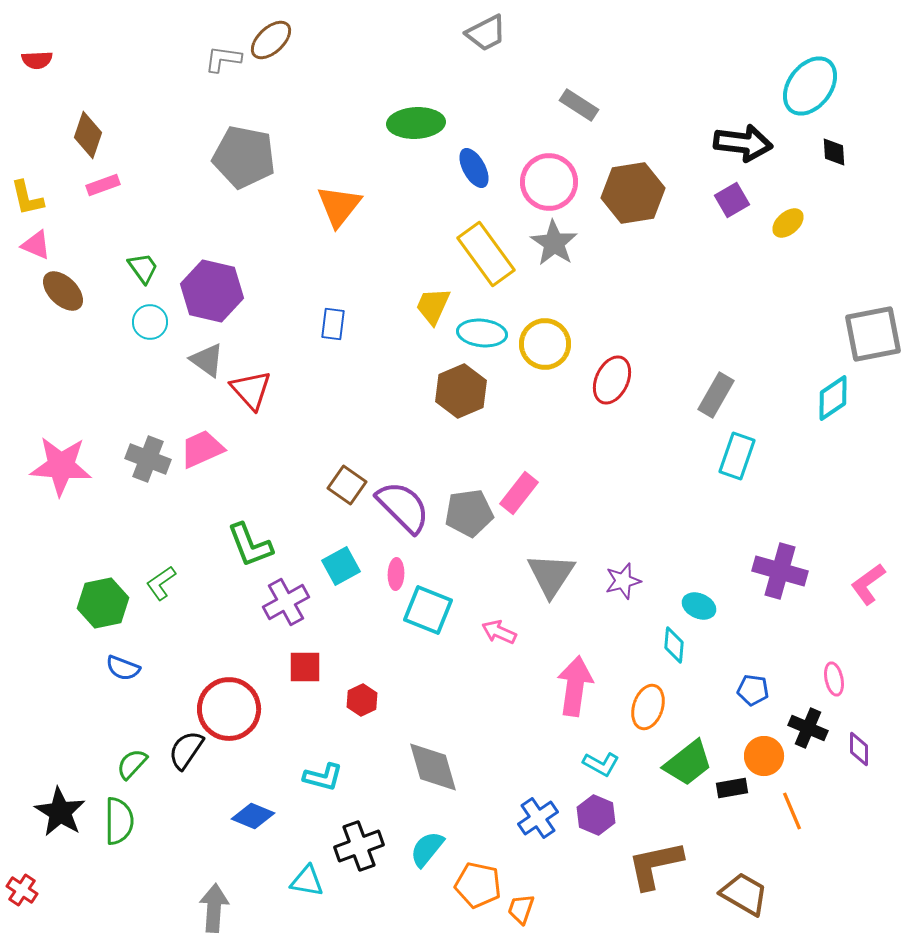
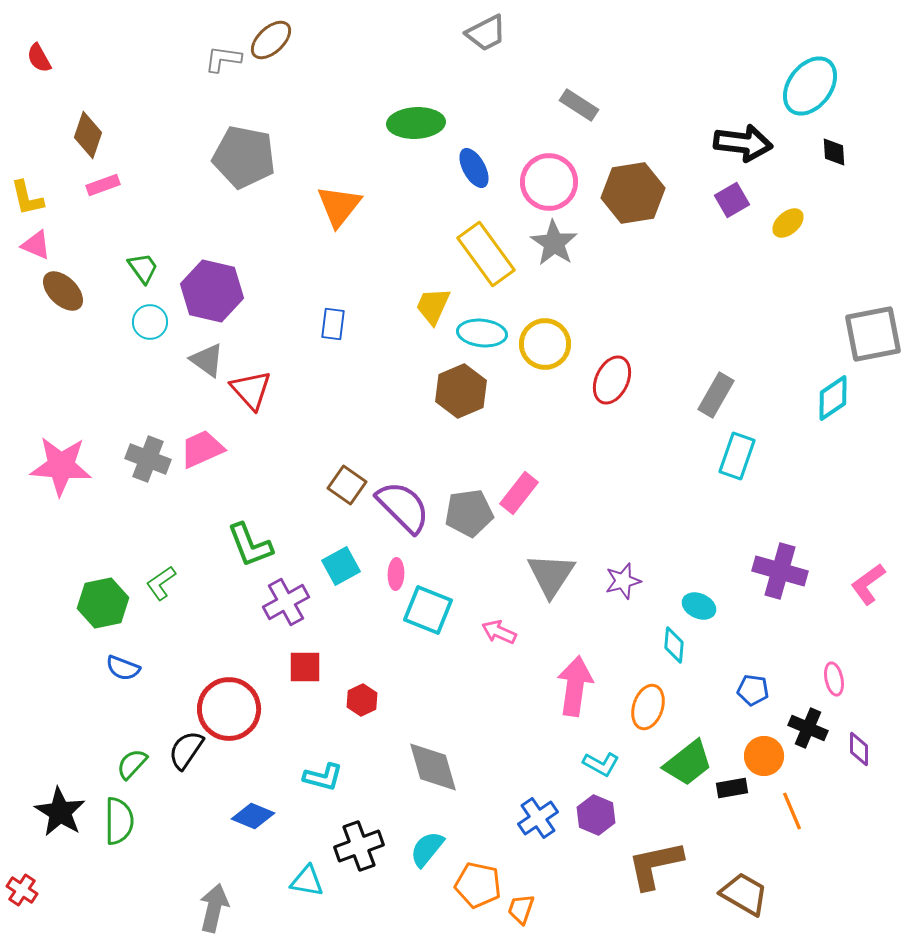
red semicircle at (37, 60): moved 2 px right, 2 px up; rotated 64 degrees clockwise
gray arrow at (214, 908): rotated 9 degrees clockwise
